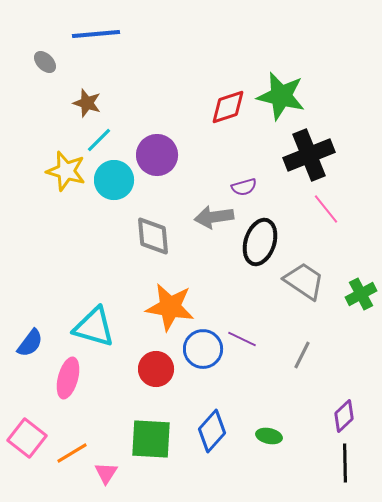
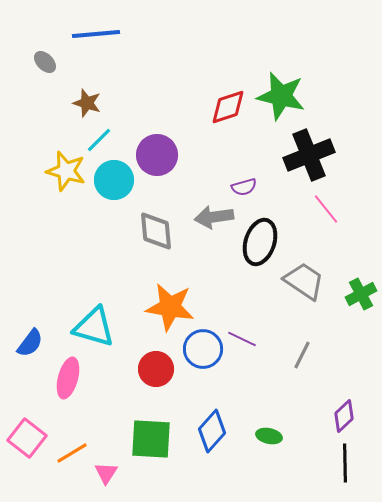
gray diamond: moved 3 px right, 5 px up
